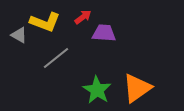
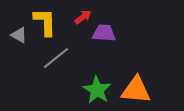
yellow L-shape: rotated 112 degrees counterclockwise
orange triangle: moved 1 px left, 2 px down; rotated 40 degrees clockwise
